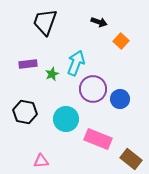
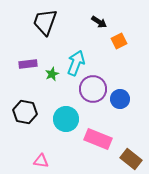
black arrow: rotated 14 degrees clockwise
orange square: moved 2 px left; rotated 21 degrees clockwise
pink triangle: rotated 14 degrees clockwise
